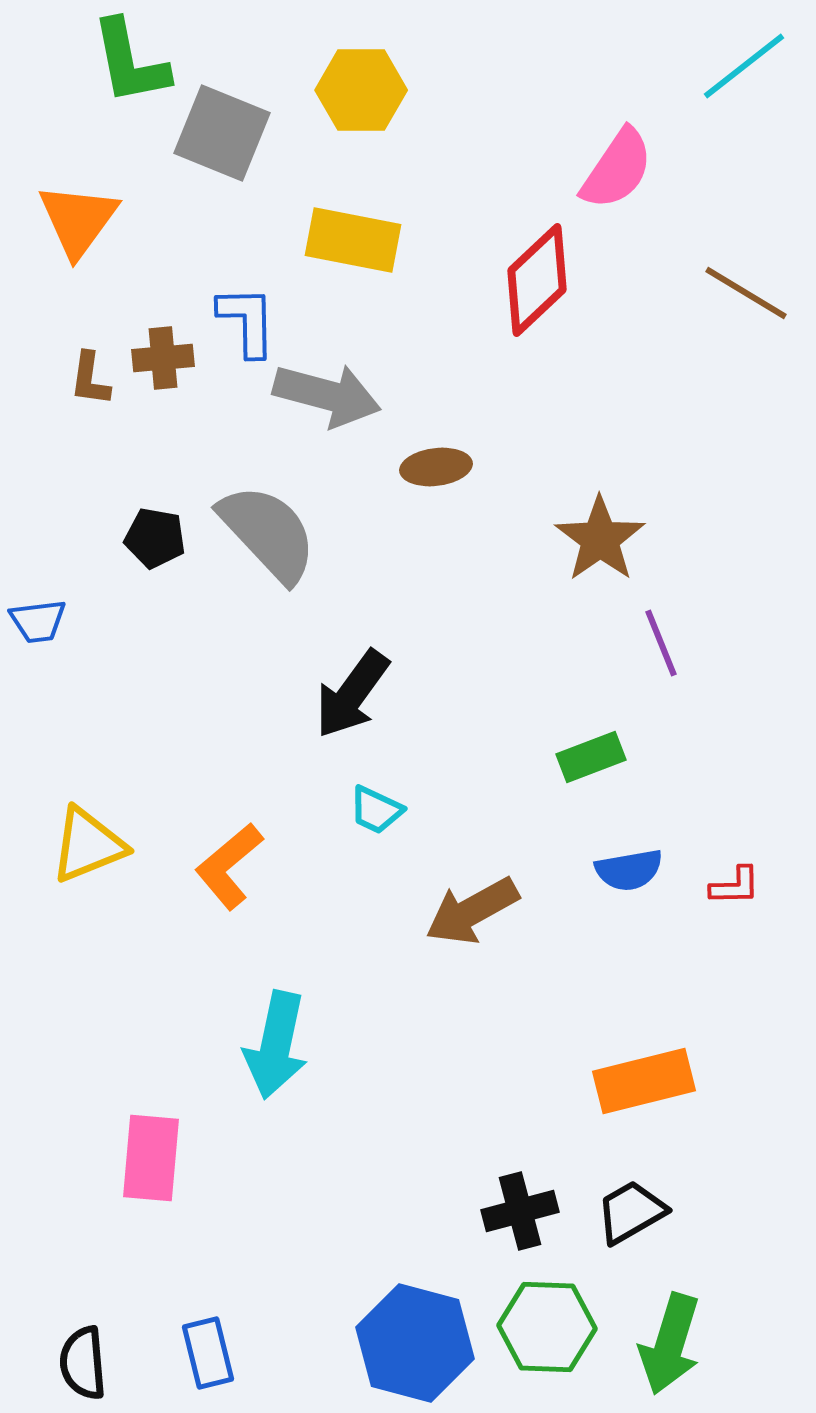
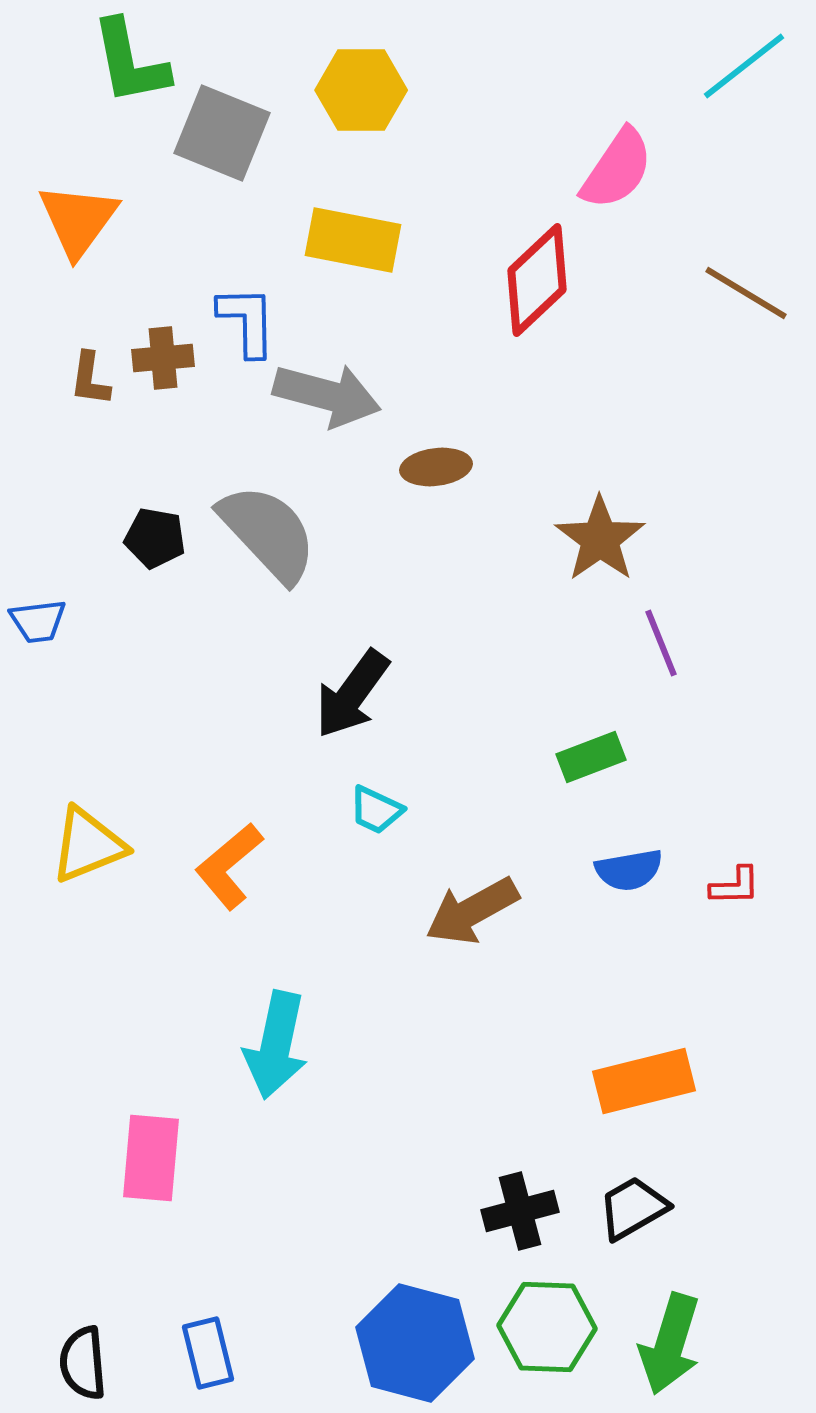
black trapezoid: moved 2 px right, 4 px up
